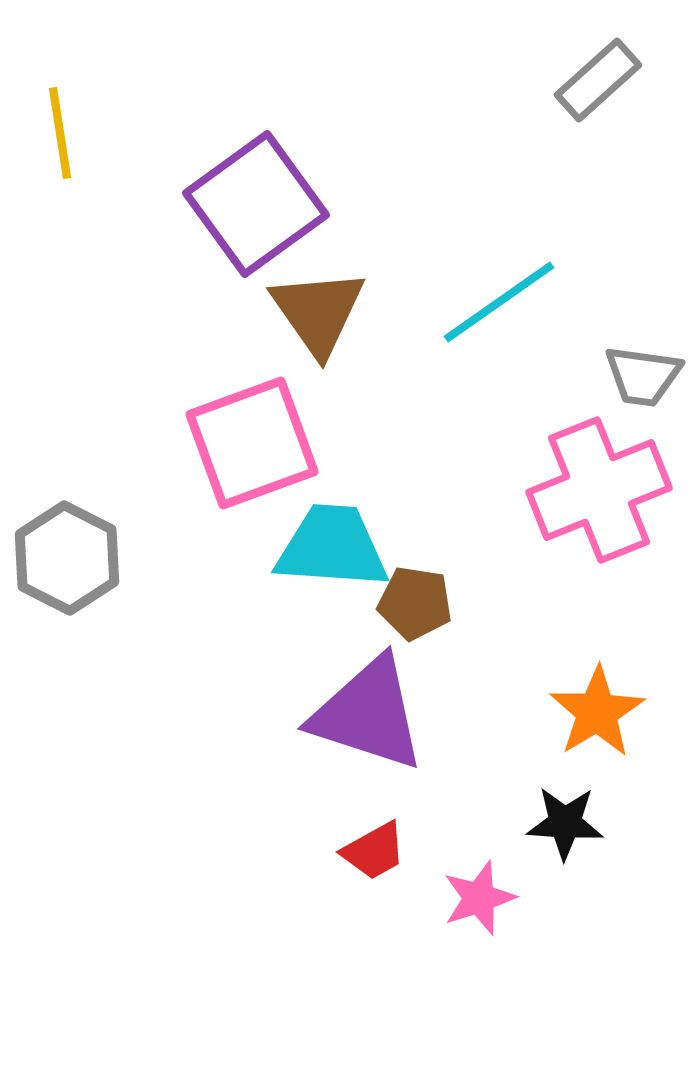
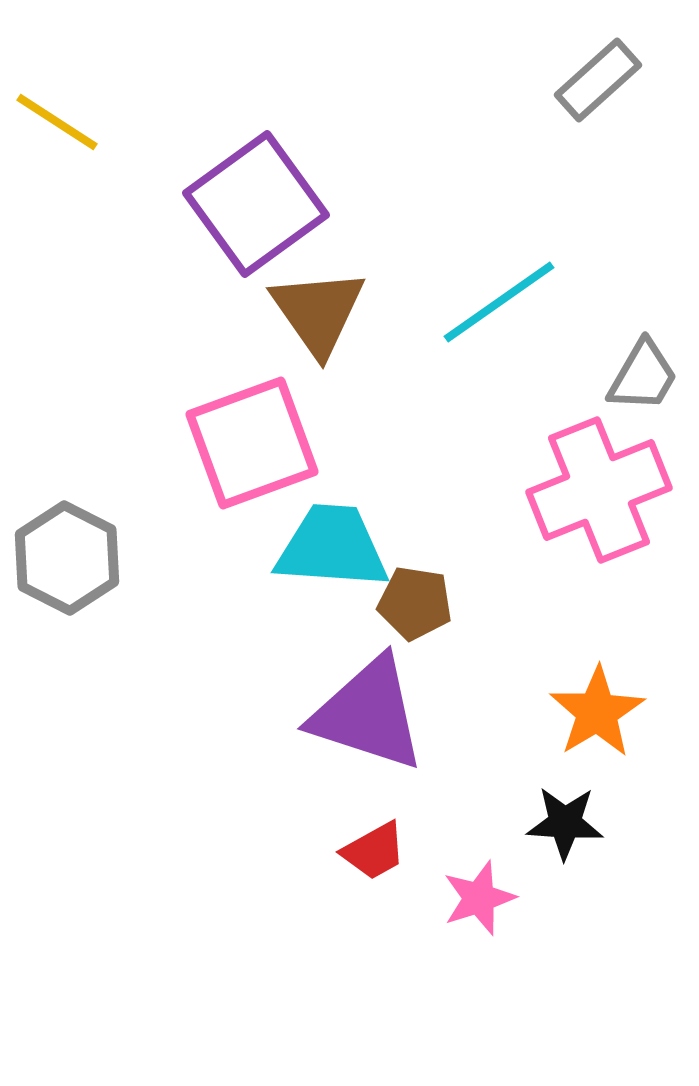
yellow line: moved 3 px left, 11 px up; rotated 48 degrees counterclockwise
gray trapezoid: rotated 68 degrees counterclockwise
